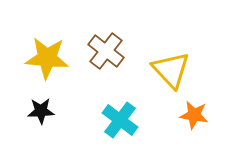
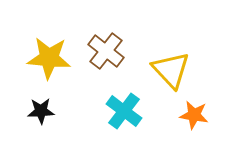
yellow star: moved 2 px right
cyan cross: moved 4 px right, 9 px up
